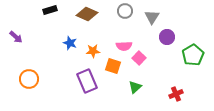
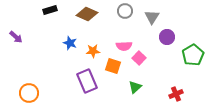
orange circle: moved 14 px down
